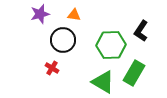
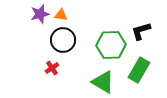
orange triangle: moved 13 px left
black L-shape: rotated 40 degrees clockwise
red cross: rotated 24 degrees clockwise
green rectangle: moved 5 px right, 3 px up
